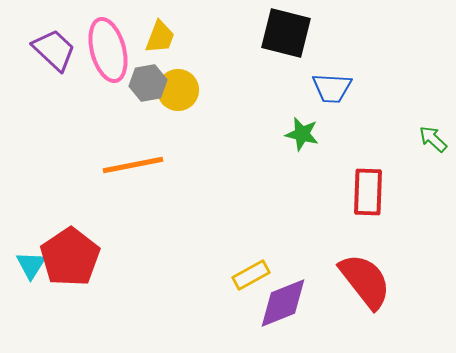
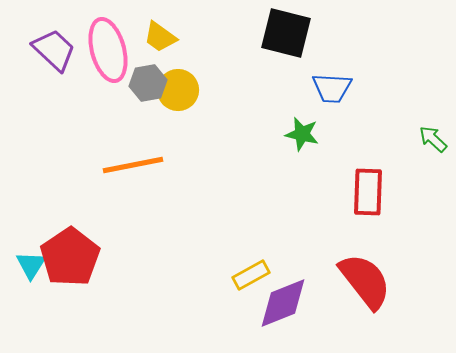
yellow trapezoid: rotated 105 degrees clockwise
